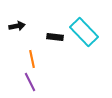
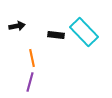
black rectangle: moved 1 px right, 2 px up
orange line: moved 1 px up
purple line: rotated 42 degrees clockwise
